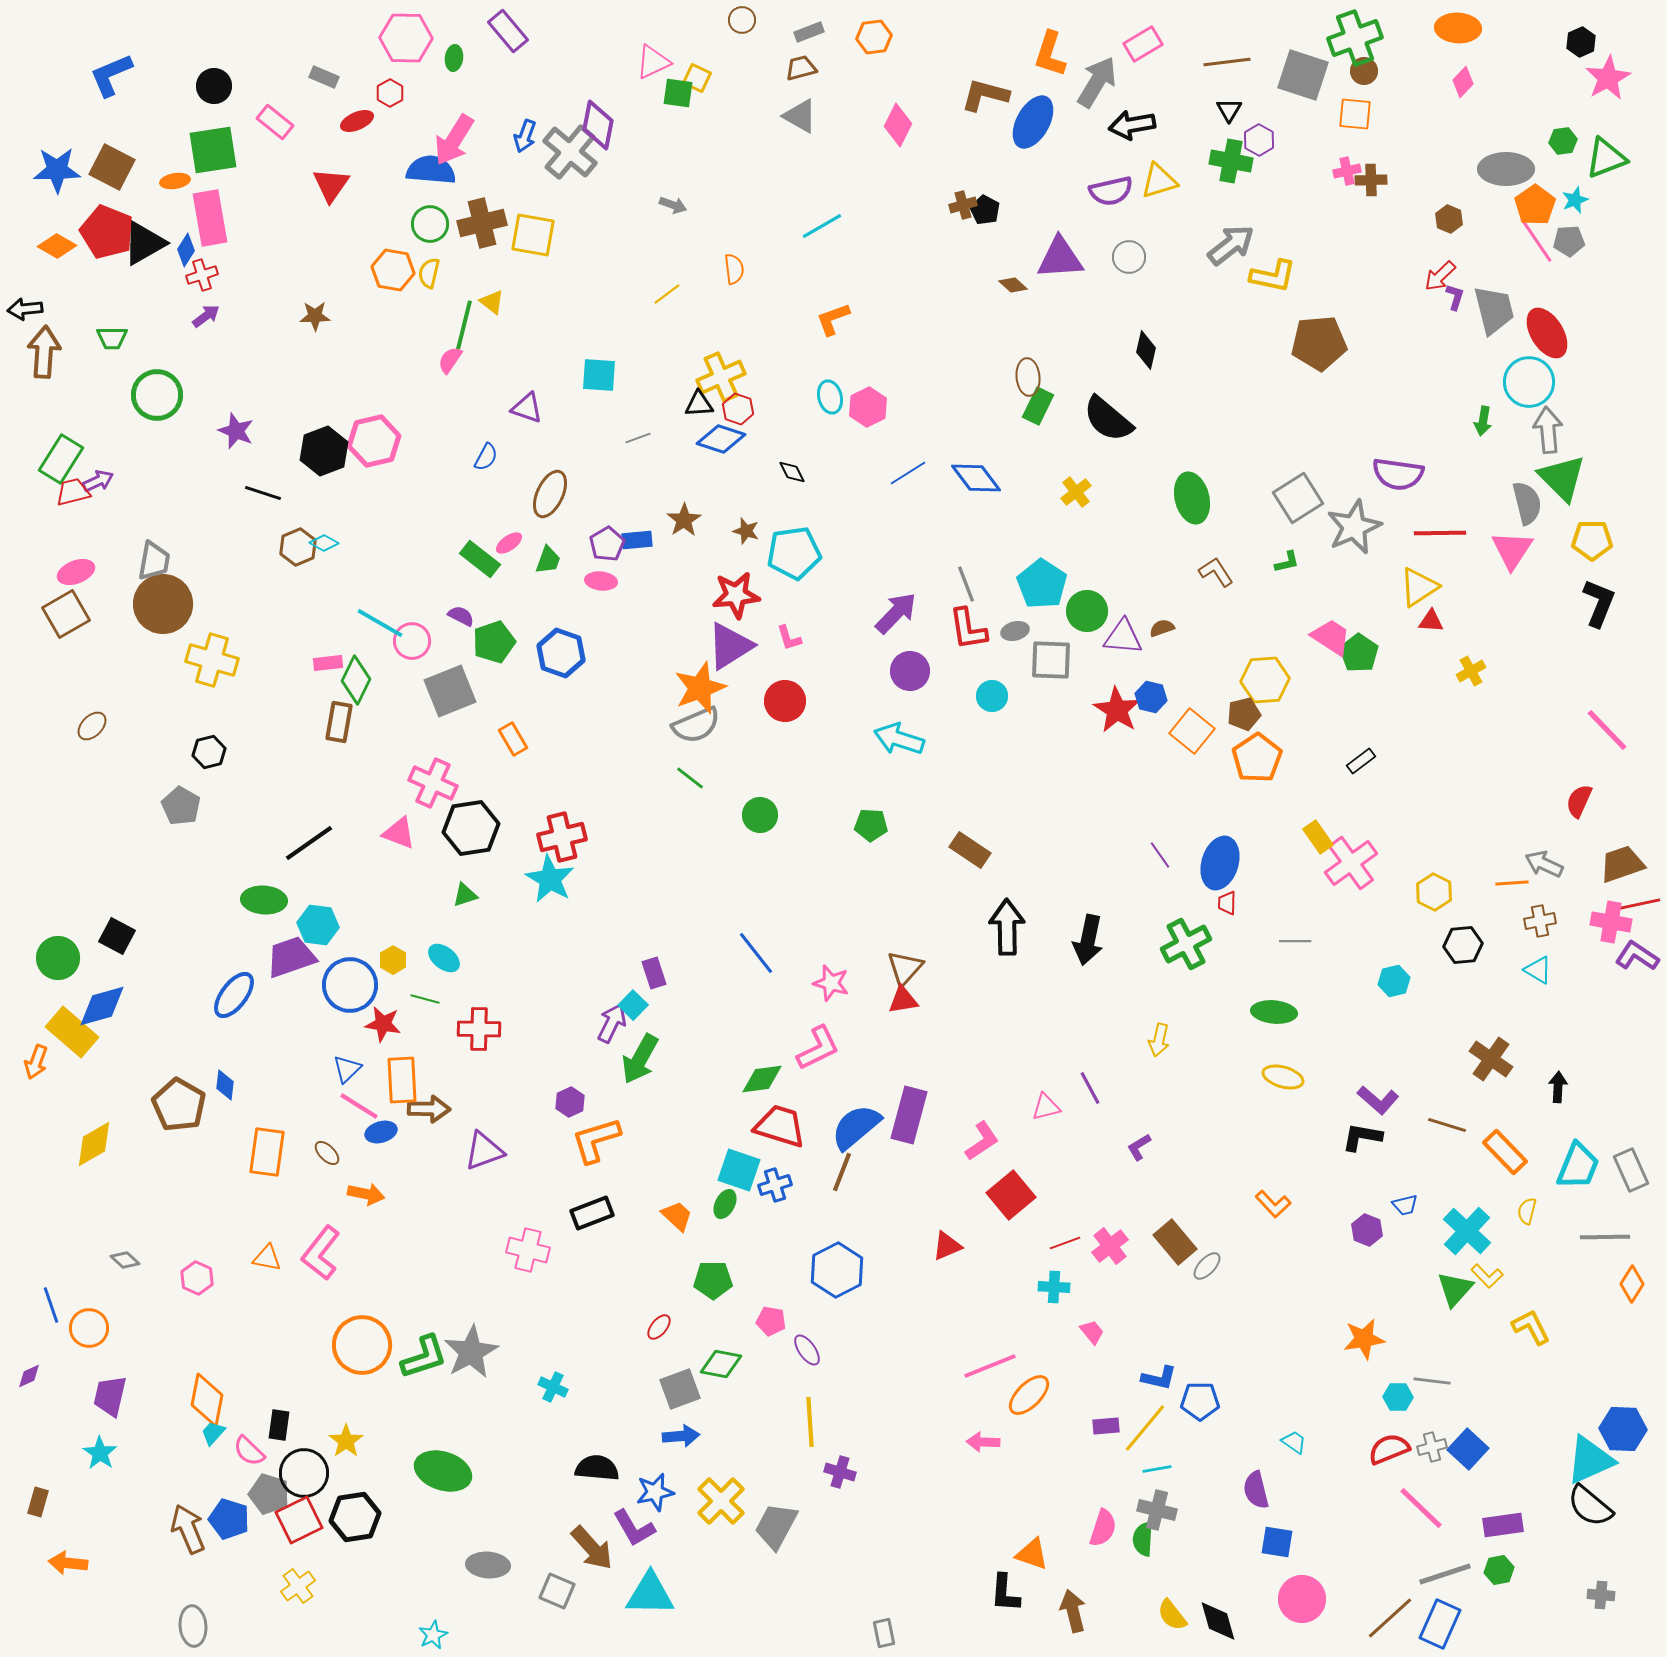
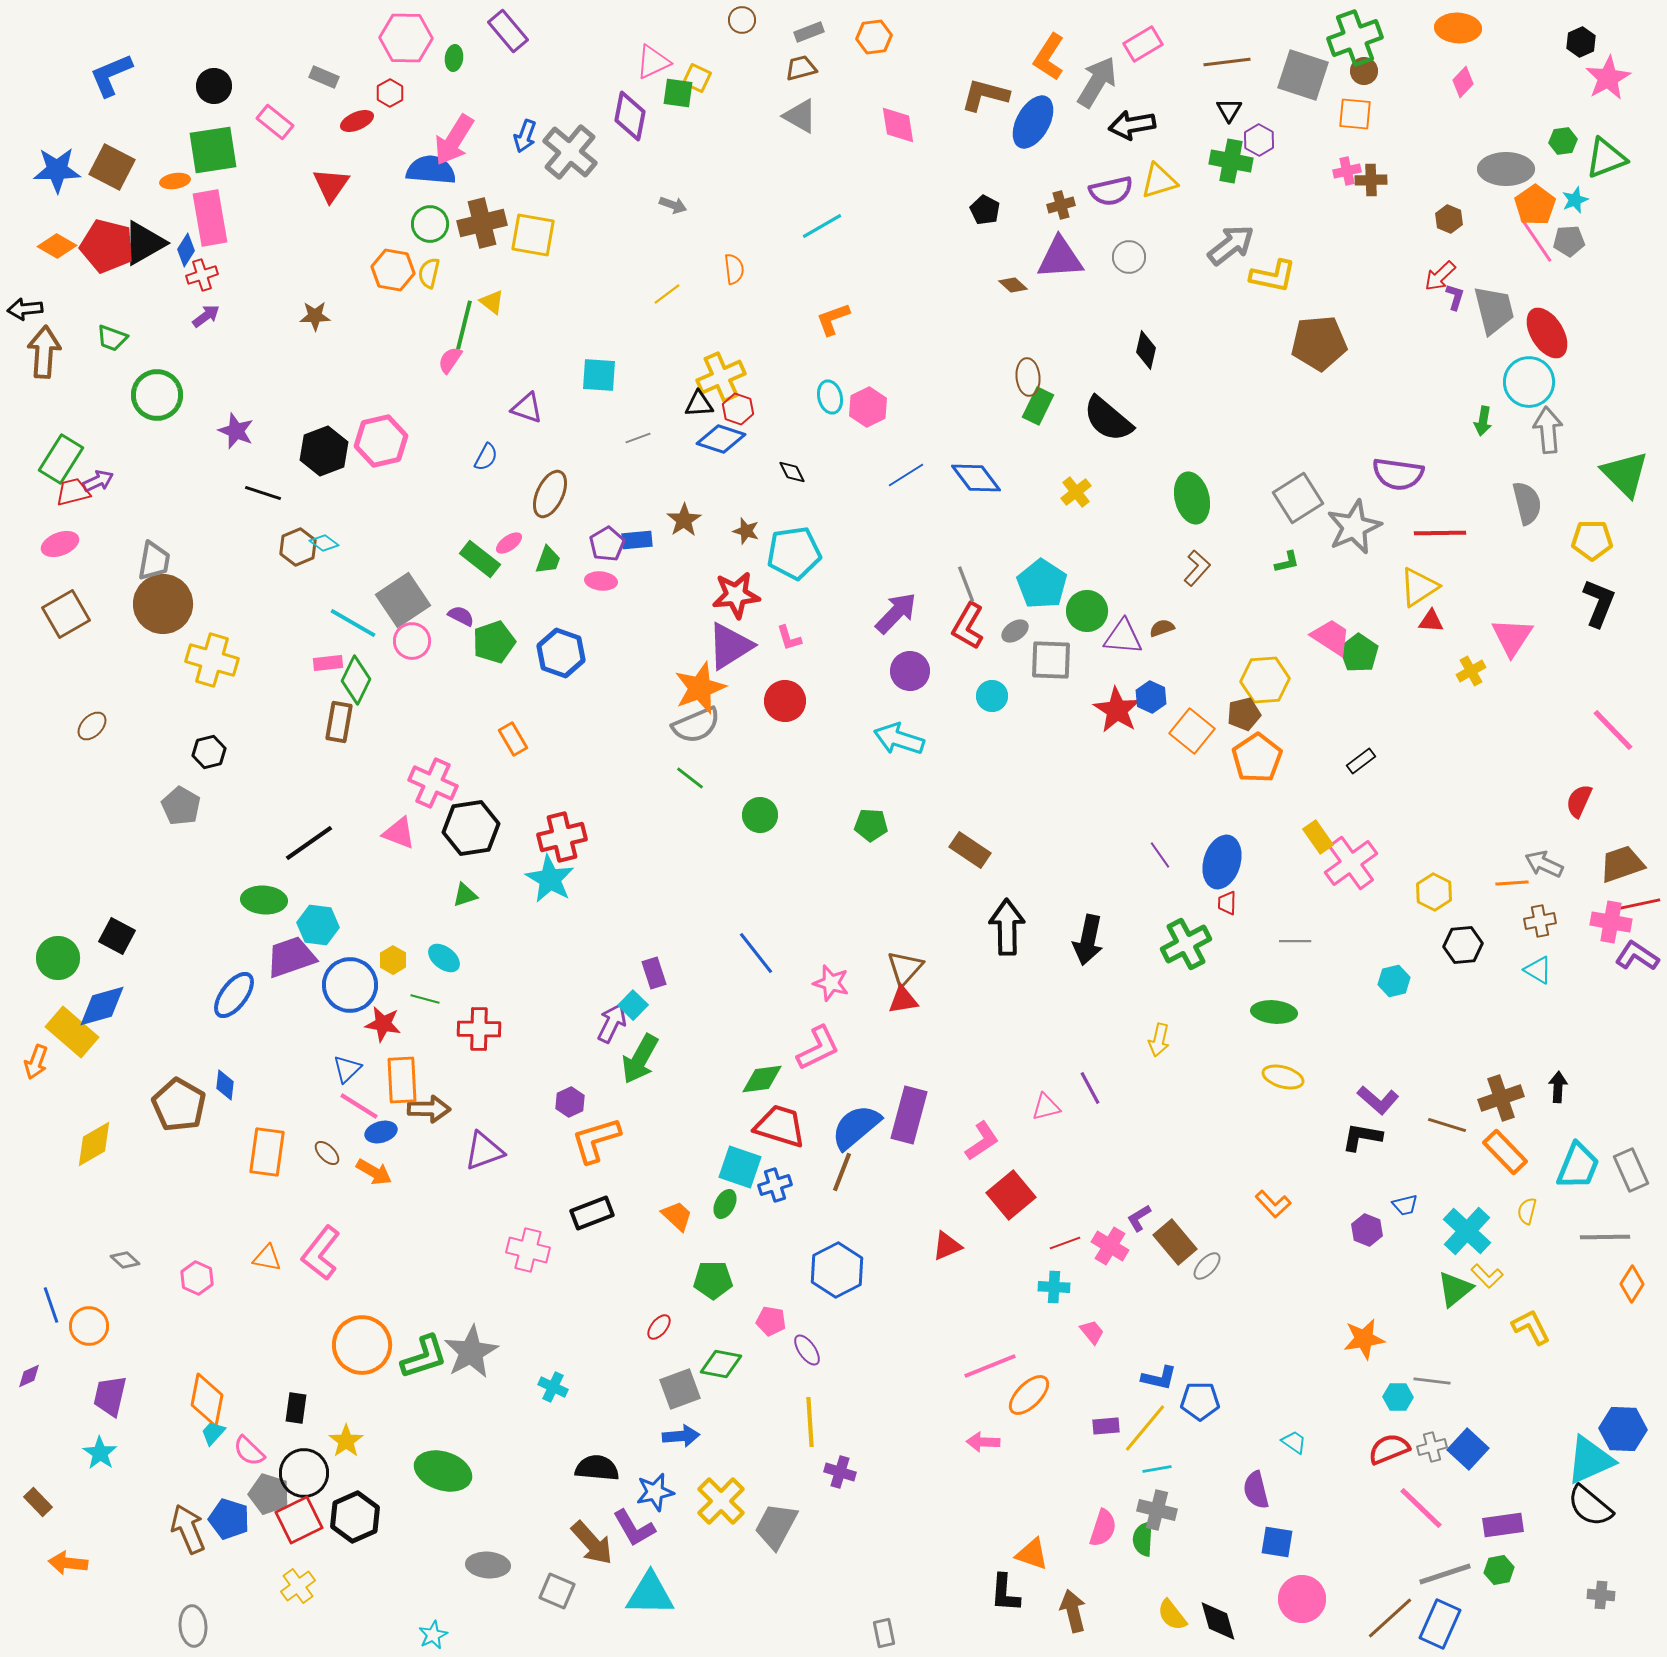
orange L-shape at (1050, 54): moved 1 px left, 3 px down; rotated 15 degrees clockwise
purple diamond at (598, 125): moved 32 px right, 9 px up
pink diamond at (898, 125): rotated 36 degrees counterclockwise
brown cross at (963, 205): moved 98 px right
red pentagon at (107, 232): moved 14 px down; rotated 8 degrees counterclockwise
green trapezoid at (112, 338): rotated 20 degrees clockwise
pink hexagon at (374, 441): moved 7 px right
blue line at (908, 473): moved 2 px left, 2 px down
green triangle at (1562, 478): moved 63 px right, 4 px up
cyan diamond at (324, 543): rotated 8 degrees clockwise
pink triangle at (1512, 550): moved 87 px down
pink ellipse at (76, 572): moved 16 px left, 28 px up
brown L-shape at (1216, 572): moved 19 px left, 4 px up; rotated 75 degrees clockwise
cyan line at (380, 623): moved 27 px left
red L-shape at (968, 629): moved 3 px up; rotated 39 degrees clockwise
gray ellipse at (1015, 631): rotated 20 degrees counterclockwise
gray square at (450, 691): moved 47 px left, 91 px up; rotated 12 degrees counterclockwise
blue hexagon at (1151, 697): rotated 12 degrees clockwise
pink line at (1607, 730): moved 6 px right
blue ellipse at (1220, 863): moved 2 px right, 1 px up
brown cross at (1491, 1059): moved 10 px right, 39 px down; rotated 36 degrees clockwise
purple L-shape at (1139, 1147): moved 71 px down
cyan square at (739, 1170): moved 1 px right, 3 px up
orange arrow at (366, 1194): moved 8 px right, 22 px up; rotated 18 degrees clockwise
pink cross at (1110, 1246): rotated 21 degrees counterclockwise
green triangle at (1455, 1289): rotated 9 degrees clockwise
orange circle at (89, 1328): moved 2 px up
black rectangle at (279, 1425): moved 17 px right, 17 px up
brown rectangle at (38, 1502): rotated 60 degrees counterclockwise
black hexagon at (355, 1517): rotated 15 degrees counterclockwise
brown arrow at (592, 1548): moved 5 px up
